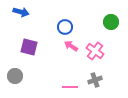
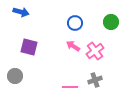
blue circle: moved 10 px right, 4 px up
pink arrow: moved 2 px right
pink cross: rotated 18 degrees clockwise
